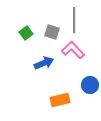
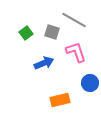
gray line: rotated 60 degrees counterclockwise
pink L-shape: moved 3 px right, 2 px down; rotated 25 degrees clockwise
blue circle: moved 2 px up
